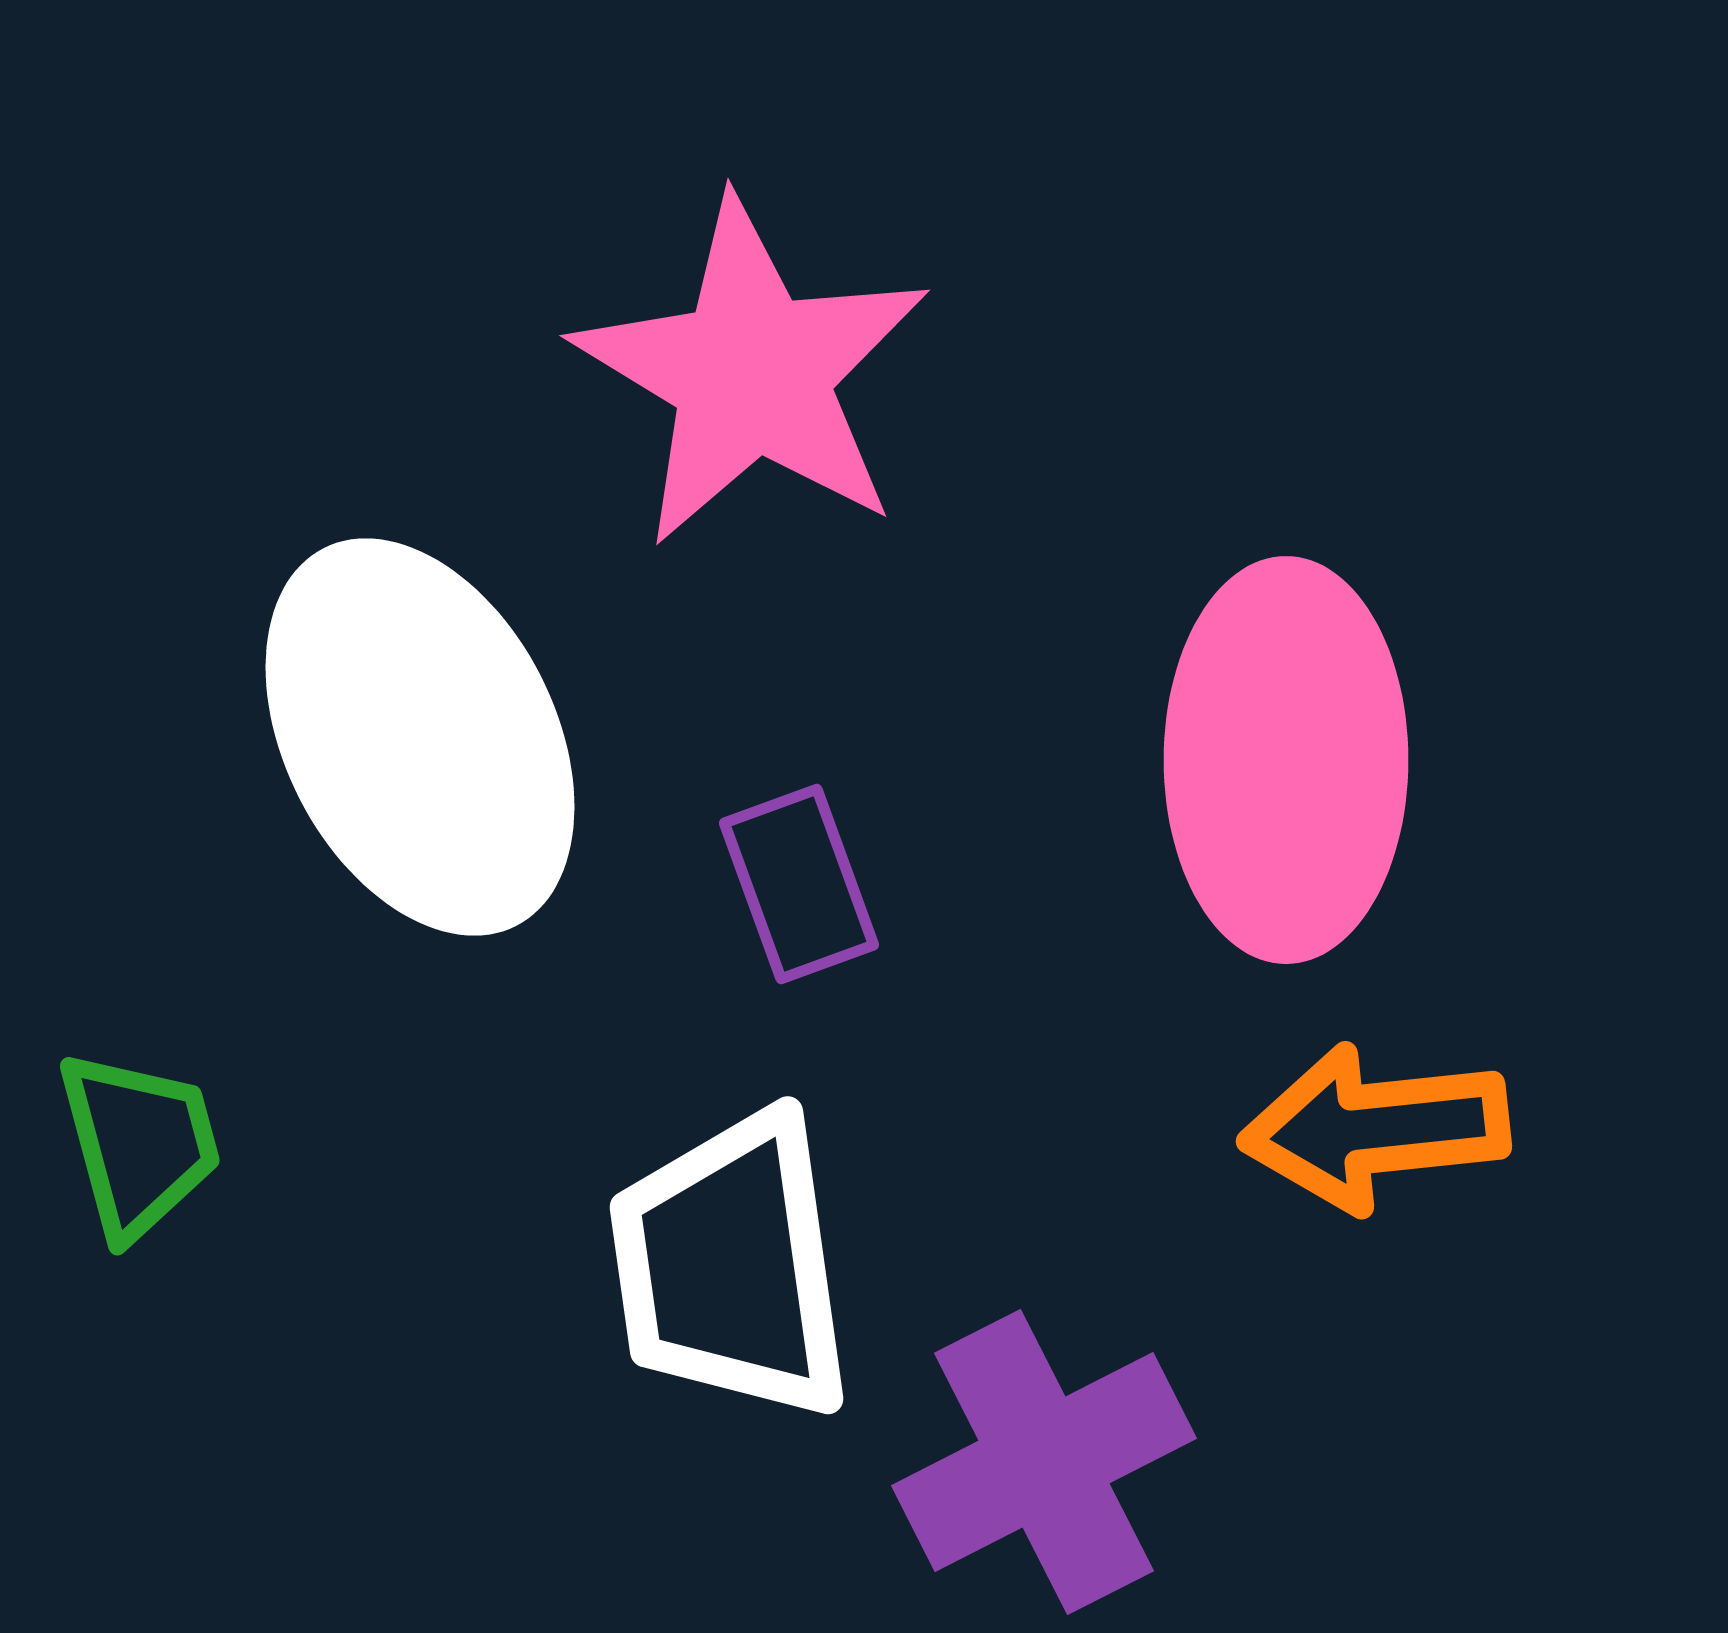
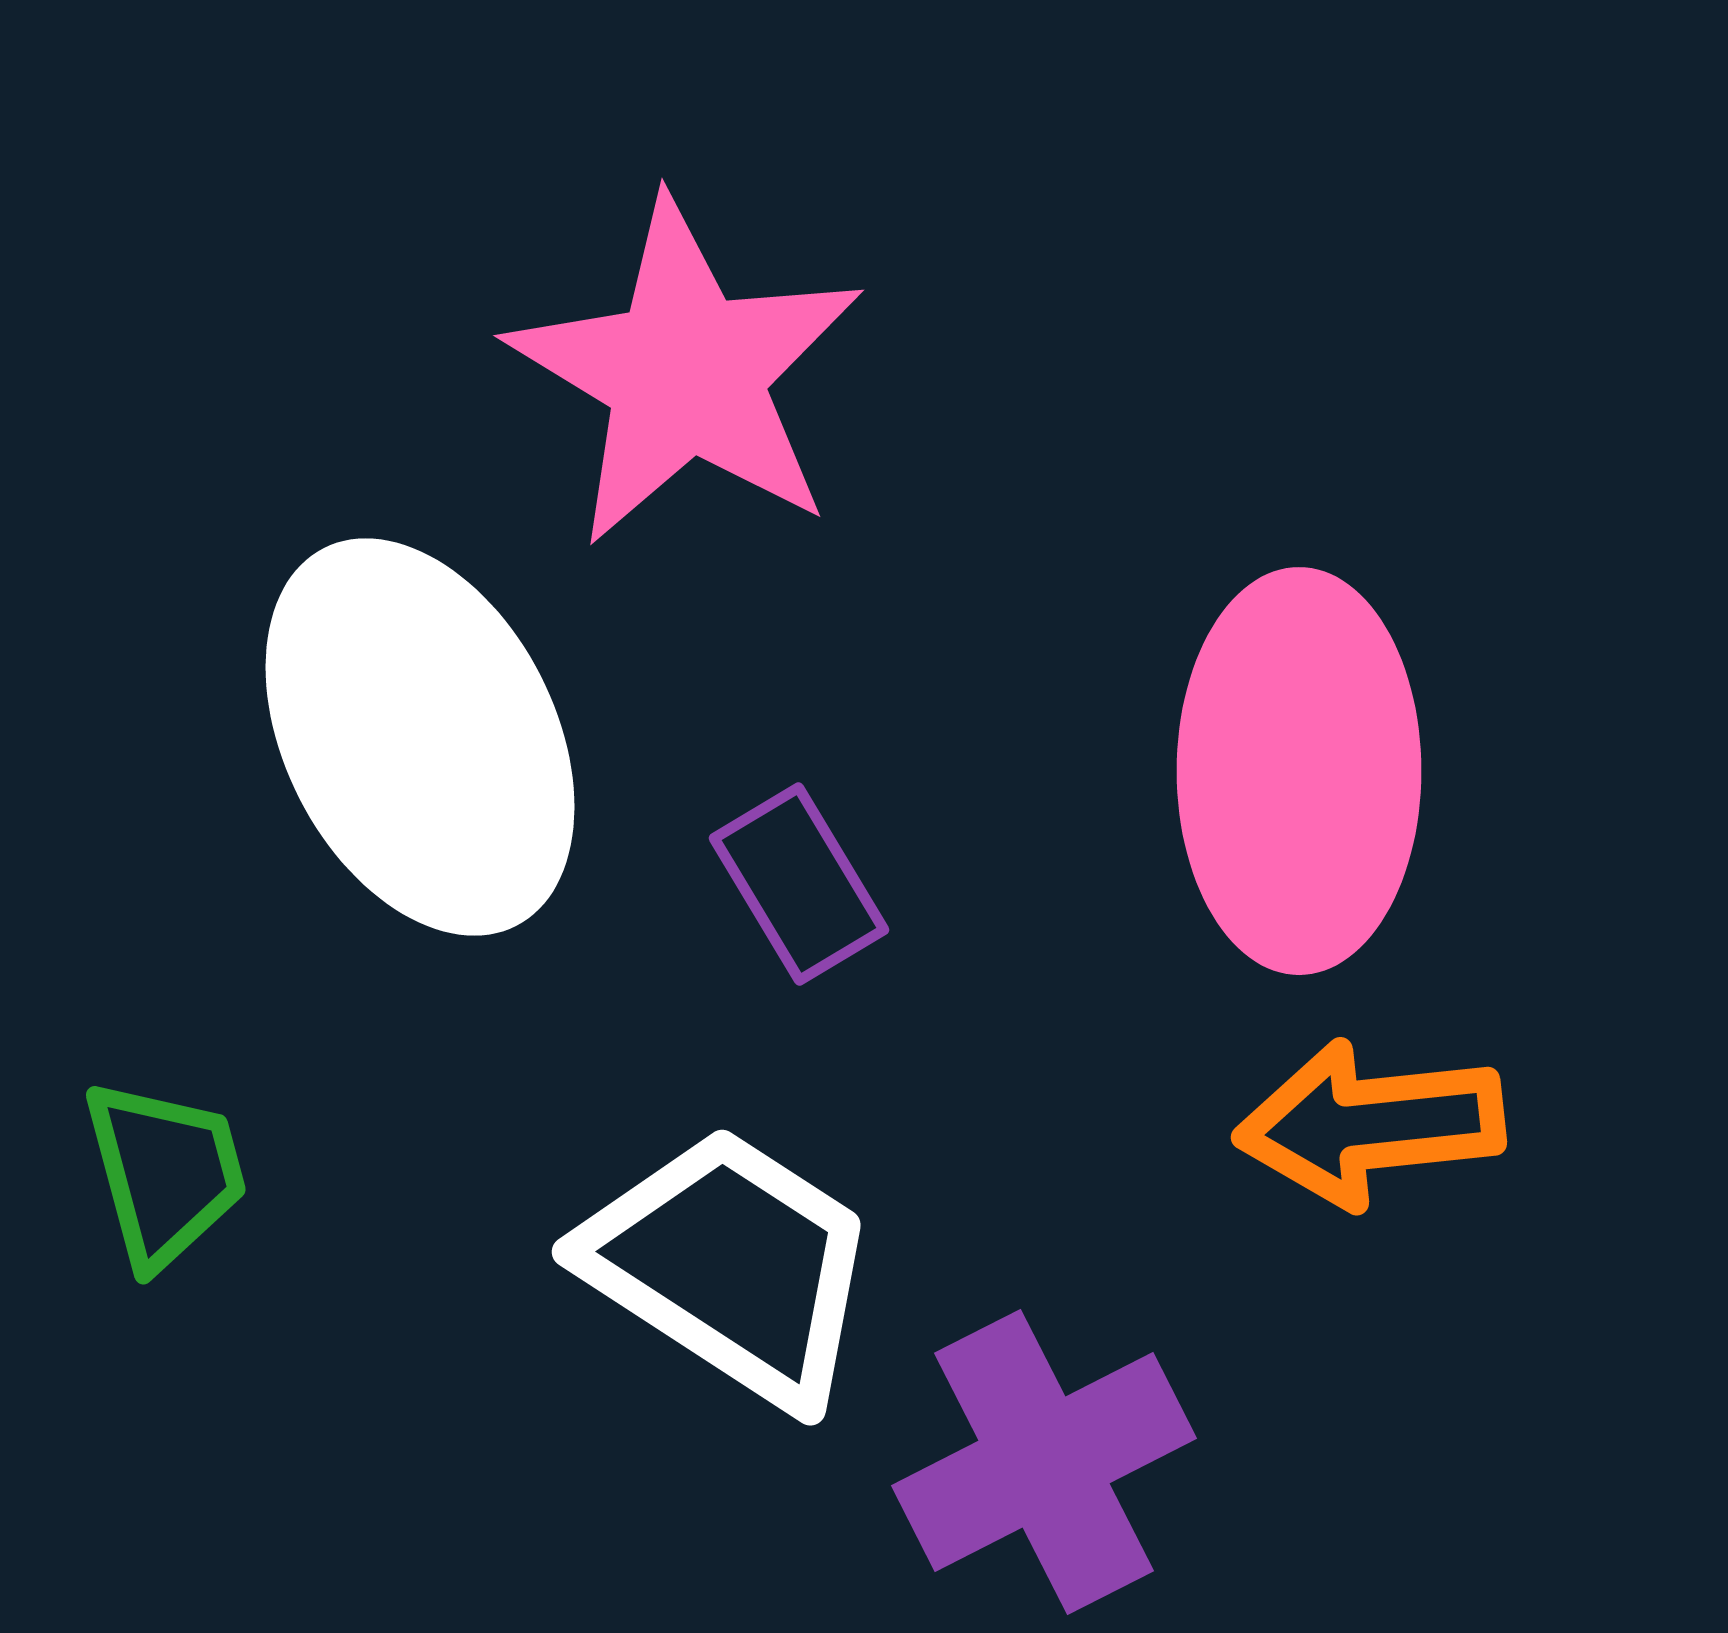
pink star: moved 66 px left
pink ellipse: moved 13 px right, 11 px down
purple rectangle: rotated 11 degrees counterclockwise
orange arrow: moved 5 px left, 4 px up
green trapezoid: moved 26 px right, 29 px down
white trapezoid: rotated 131 degrees clockwise
